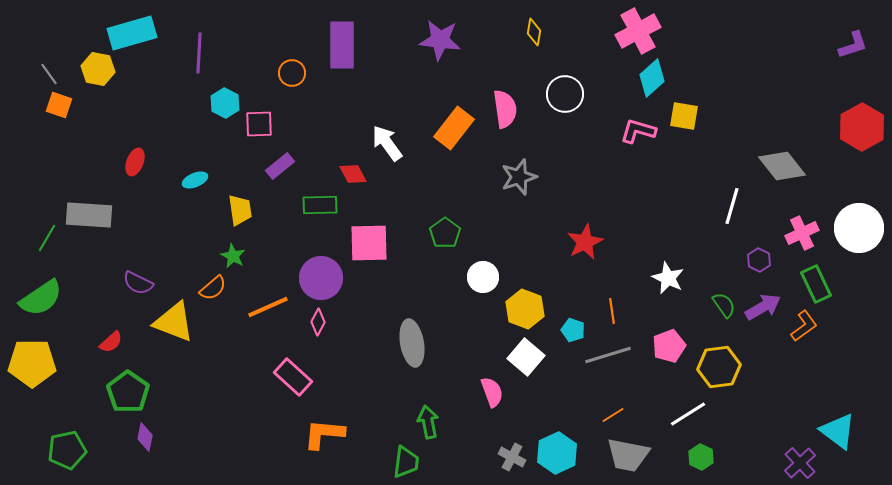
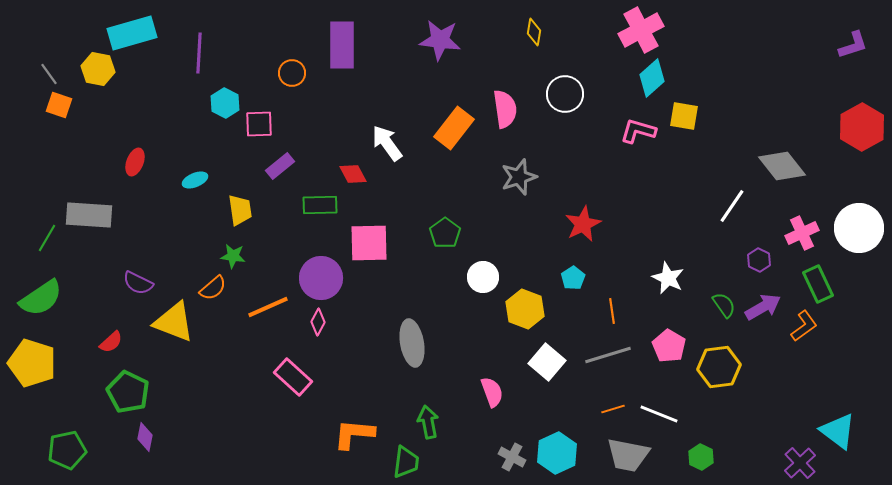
pink cross at (638, 31): moved 3 px right, 1 px up
white line at (732, 206): rotated 18 degrees clockwise
red star at (585, 242): moved 2 px left, 18 px up
green star at (233, 256): rotated 20 degrees counterclockwise
green rectangle at (816, 284): moved 2 px right
cyan pentagon at (573, 330): moved 52 px up; rotated 20 degrees clockwise
pink pentagon at (669, 346): rotated 20 degrees counterclockwise
white square at (526, 357): moved 21 px right, 5 px down
yellow pentagon at (32, 363): rotated 18 degrees clockwise
green pentagon at (128, 392): rotated 9 degrees counterclockwise
white line at (688, 414): moved 29 px left; rotated 54 degrees clockwise
orange line at (613, 415): moved 6 px up; rotated 15 degrees clockwise
orange L-shape at (324, 434): moved 30 px right
